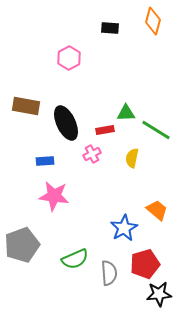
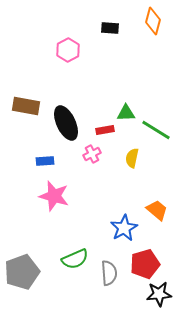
pink hexagon: moved 1 px left, 8 px up
pink star: rotated 8 degrees clockwise
gray pentagon: moved 27 px down
